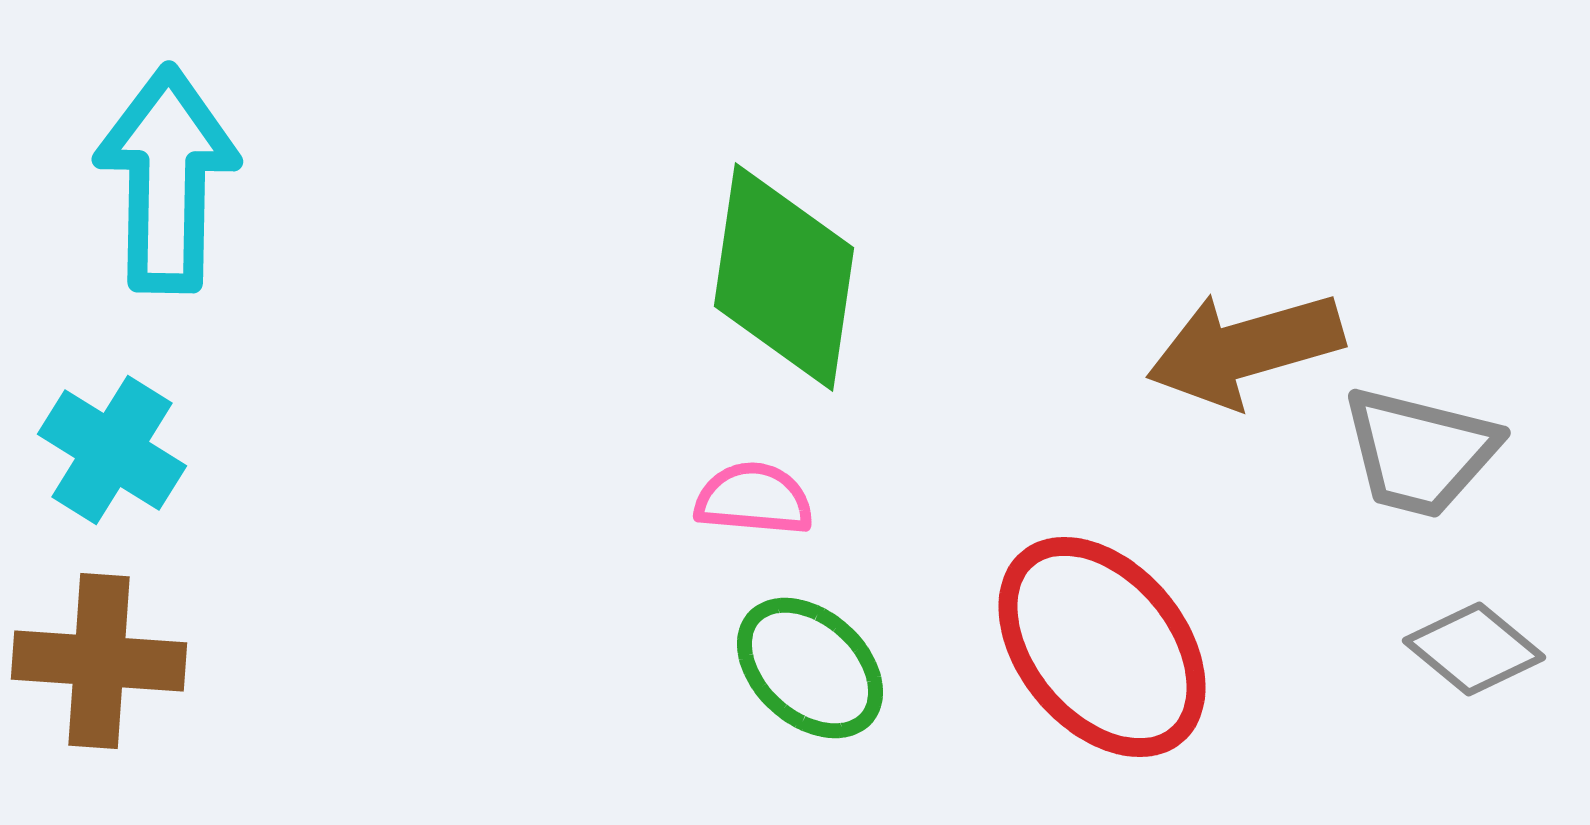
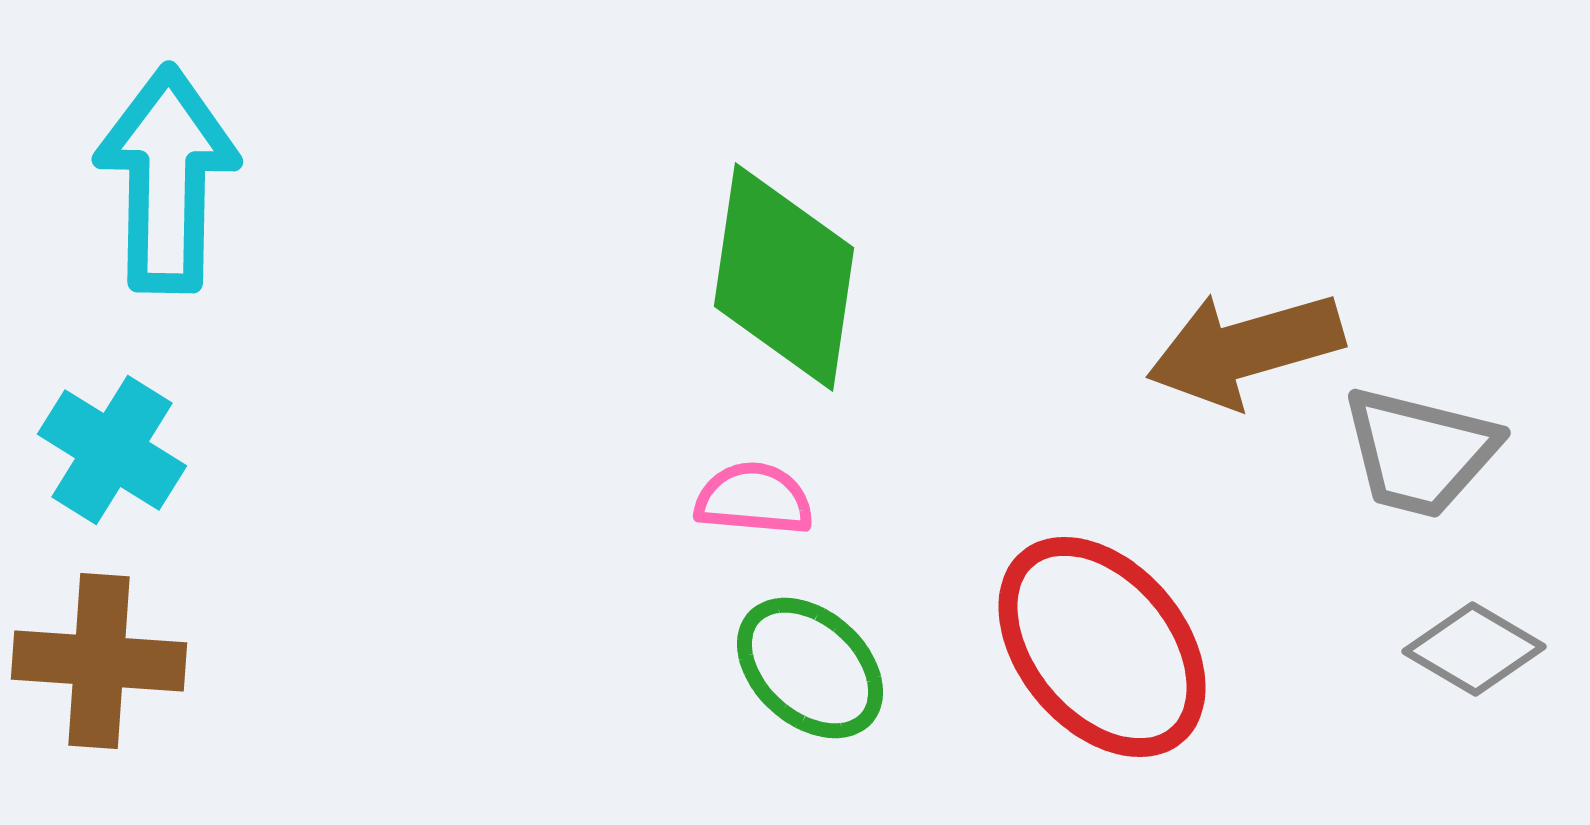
gray diamond: rotated 9 degrees counterclockwise
